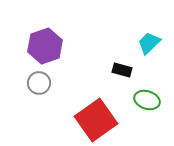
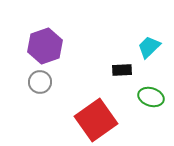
cyan trapezoid: moved 4 px down
black rectangle: rotated 18 degrees counterclockwise
gray circle: moved 1 px right, 1 px up
green ellipse: moved 4 px right, 3 px up
